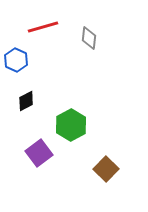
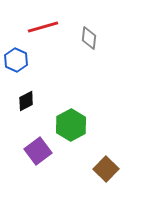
purple square: moved 1 px left, 2 px up
